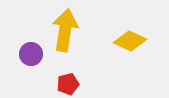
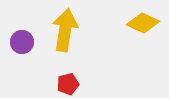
yellow diamond: moved 13 px right, 18 px up
purple circle: moved 9 px left, 12 px up
